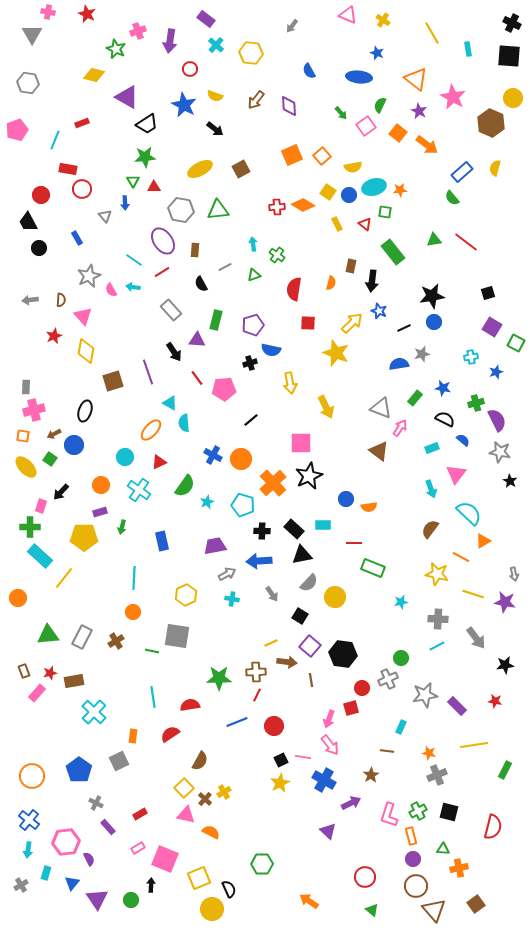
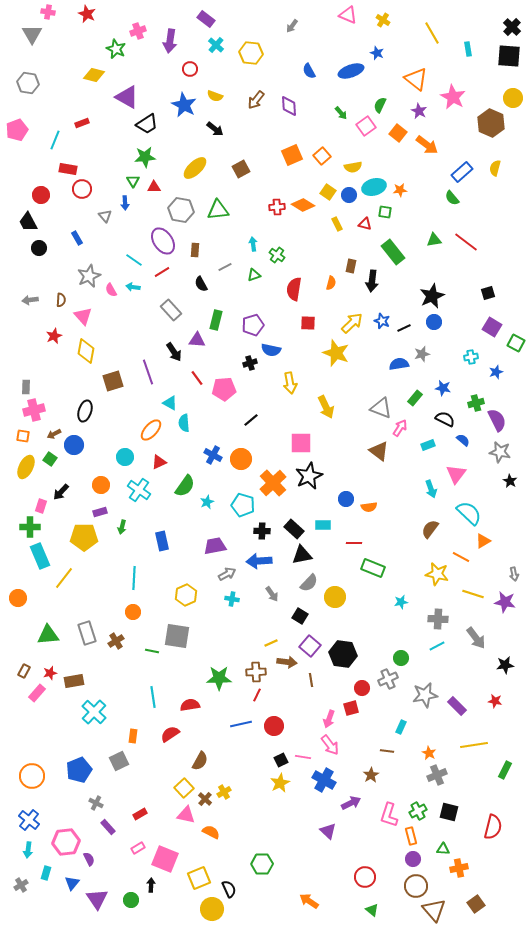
black cross at (512, 23): moved 4 px down; rotated 18 degrees clockwise
blue ellipse at (359, 77): moved 8 px left, 6 px up; rotated 25 degrees counterclockwise
yellow ellipse at (200, 169): moved 5 px left, 1 px up; rotated 15 degrees counterclockwise
red triangle at (365, 224): rotated 24 degrees counterclockwise
black star at (432, 296): rotated 15 degrees counterclockwise
blue star at (379, 311): moved 3 px right, 10 px down
cyan rectangle at (432, 448): moved 4 px left, 3 px up
yellow ellipse at (26, 467): rotated 70 degrees clockwise
cyan rectangle at (40, 556): rotated 25 degrees clockwise
gray rectangle at (82, 637): moved 5 px right, 4 px up; rotated 45 degrees counterclockwise
brown rectangle at (24, 671): rotated 48 degrees clockwise
blue line at (237, 722): moved 4 px right, 2 px down; rotated 10 degrees clockwise
orange star at (429, 753): rotated 16 degrees clockwise
blue pentagon at (79, 770): rotated 15 degrees clockwise
